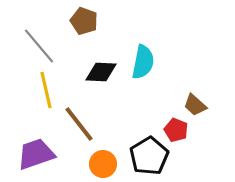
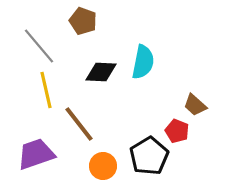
brown pentagon: moved 1 px left
red pentagon: moved 1 px right, 1 px down
orange circle: moved 2 px down
